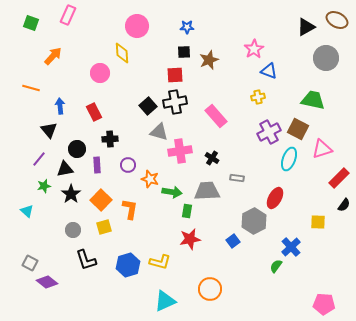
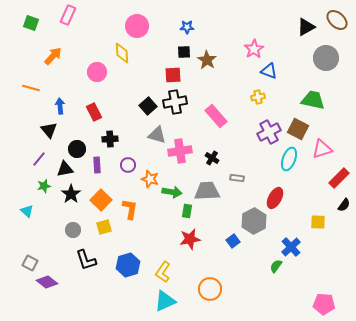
brown ellipse at (337, 20): rotated 15 degrees clockwise
brown star at (209, 60): moved 2 px left; rotated 18 degrees counterclockwise
pink circle at (100, 73): moved 3 px left, 1 px up
red square at (175, 75): moved 2 px left
gray triangle at (159, 132): moved 2 px left, 3 px down
yellow L-shape at (160, 262): moved 3 px right, 10 px down; rotated 110 degrees clockwise
